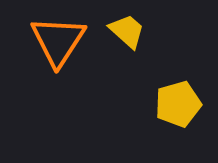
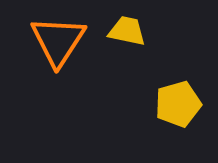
yellow trapezoid: rotated 30 degrees counterclockwise
